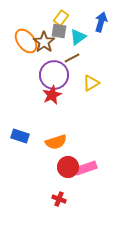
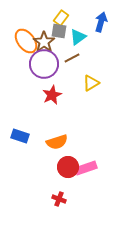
purple circle: moved 10 px left, 11 px up
orange semicircle: moved 1 px right
